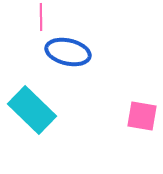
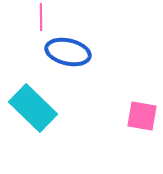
cyan rectangle: moved 1 px right, 2 px up
